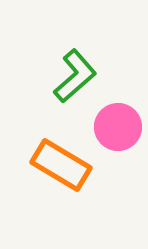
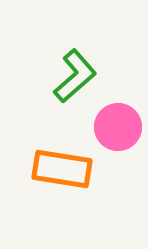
orange rectangle: moved 1 px right, 4 px down; rotated 22 degrees counterclockwise
